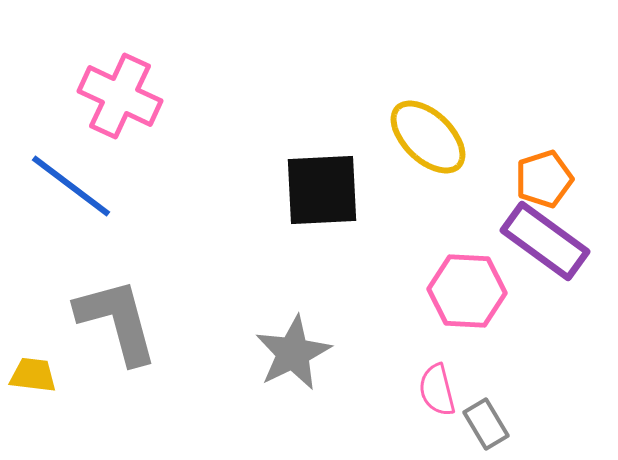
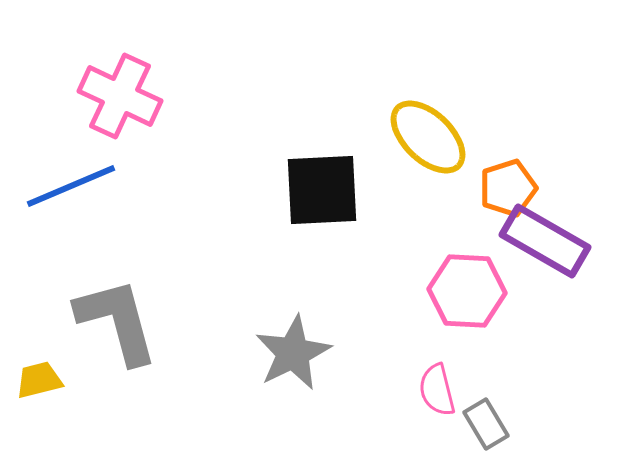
orange pentagon: moved 36 px left, 9 px down
blue line: rotated 60 degrees counterclockwise
purple rectangle: rotated 6 degrees counterclockwise
yellow trapezoid: moved 6 px right, 5 px down; rotated 21 degrees counterclockwise
